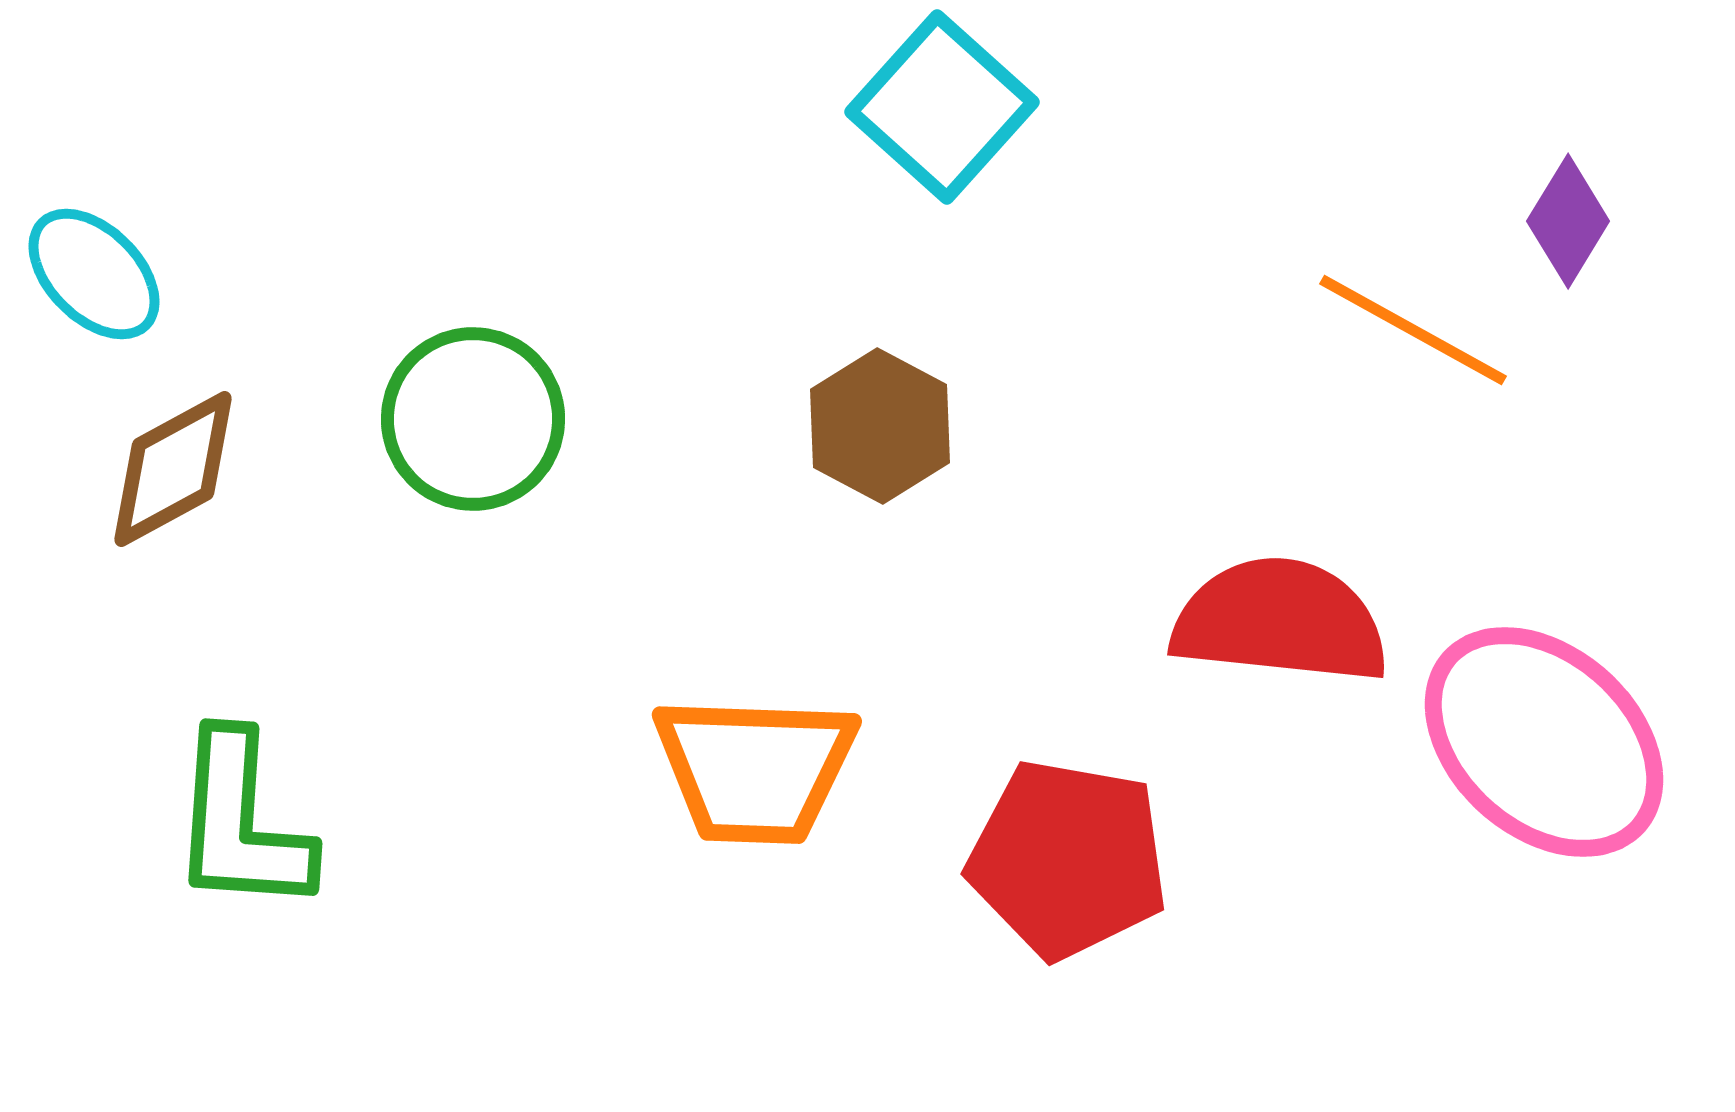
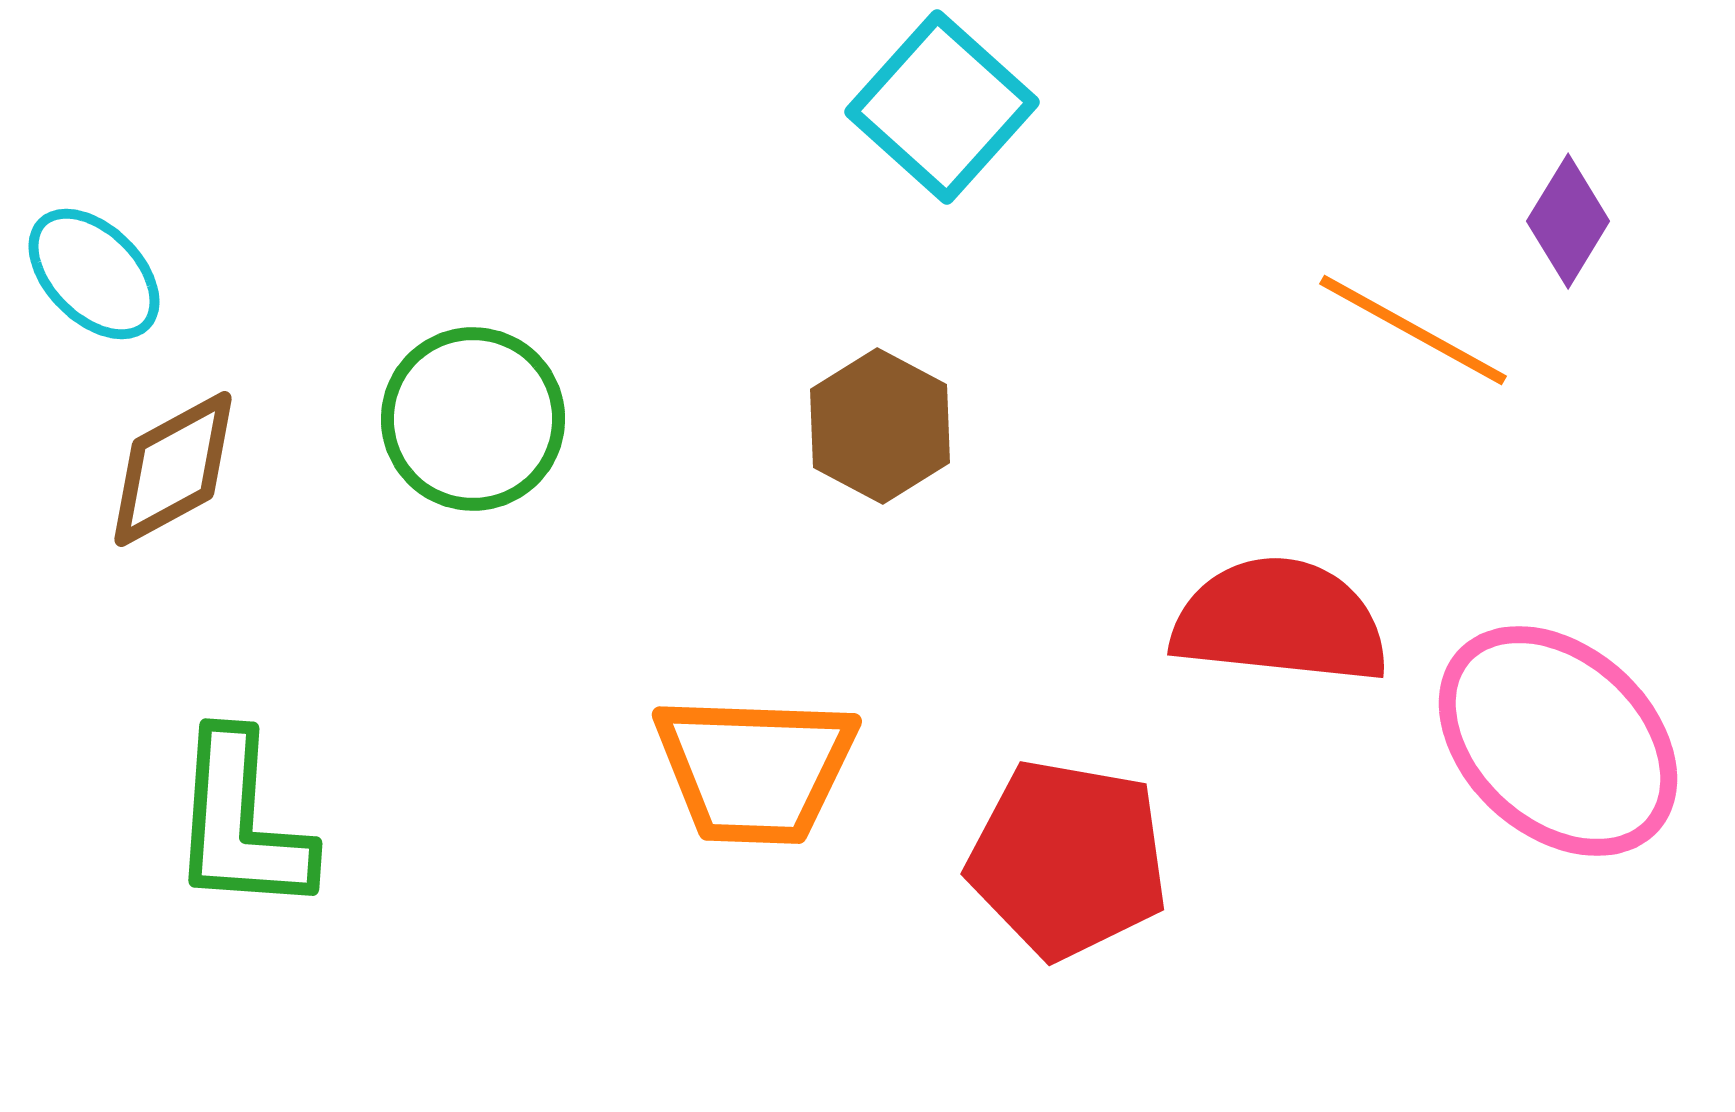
pink ellipse: moved 14 px right, 1 px up
